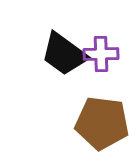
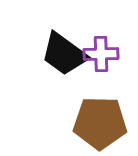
brown pentagon: moved 2 px left; rotated 6 degrees counterclockwise
